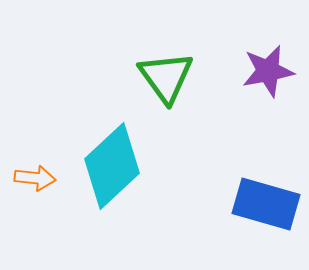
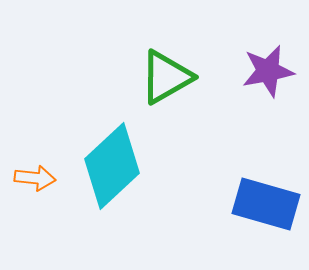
green triangle: rotated 36 degrees clockwise
